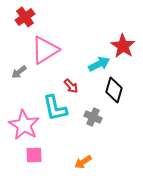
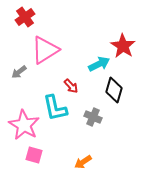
pink square: rotated 18 degrees clockwise
